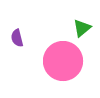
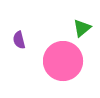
purple semicircle: moved 2 px right, 2 px down
